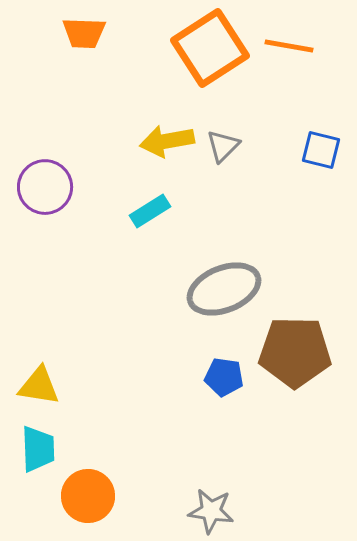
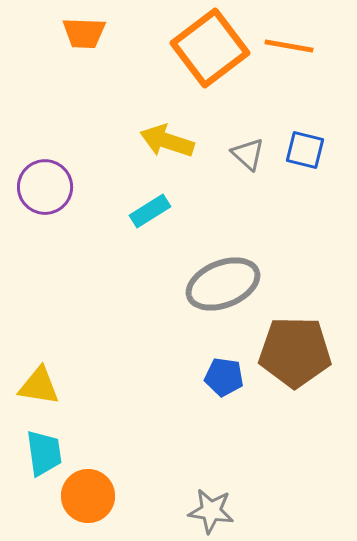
orange square: rotated 4 degrees counterclockwise
yellow arrow: rotated 28 degrees clockwise
gray triangle: moved 25 px right, 8 px down; rotated 33 degrees counterclockwise
blue square: moved 16 px left
gray ellipse: moved 1 px left, 5 px up
cyan trapezoid: moved 6 px right, 4 px down; rotated 6 degrees counterclockwise
